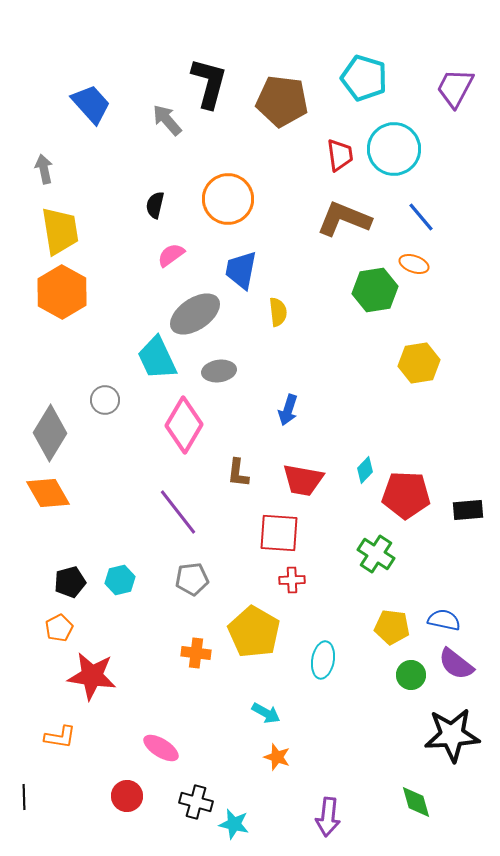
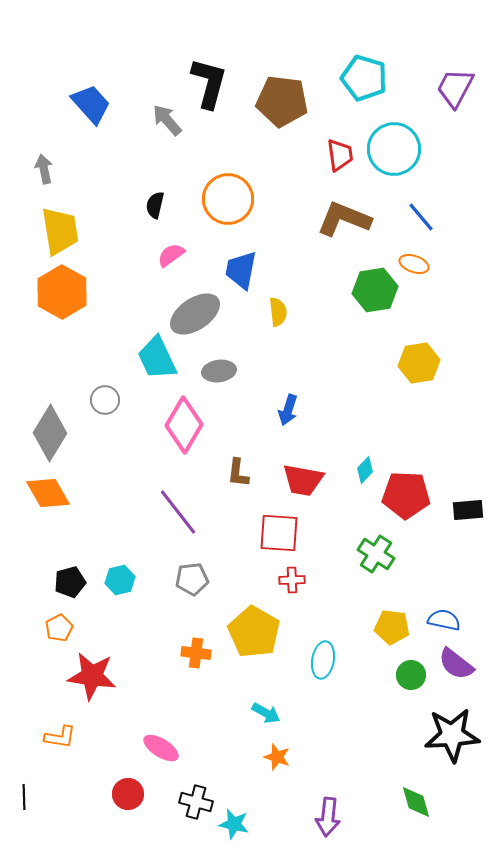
red circle at (127, 796): moved 1 px right, 2 px up
